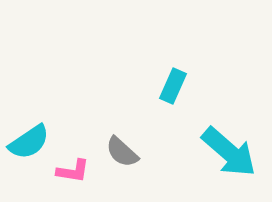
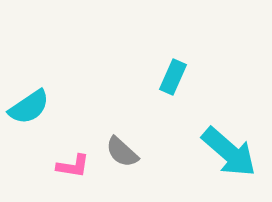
cyan rectangle: moved 9 px up
cyan semicircle: moved 35 px up
pink L-shape: moved 5 px up
